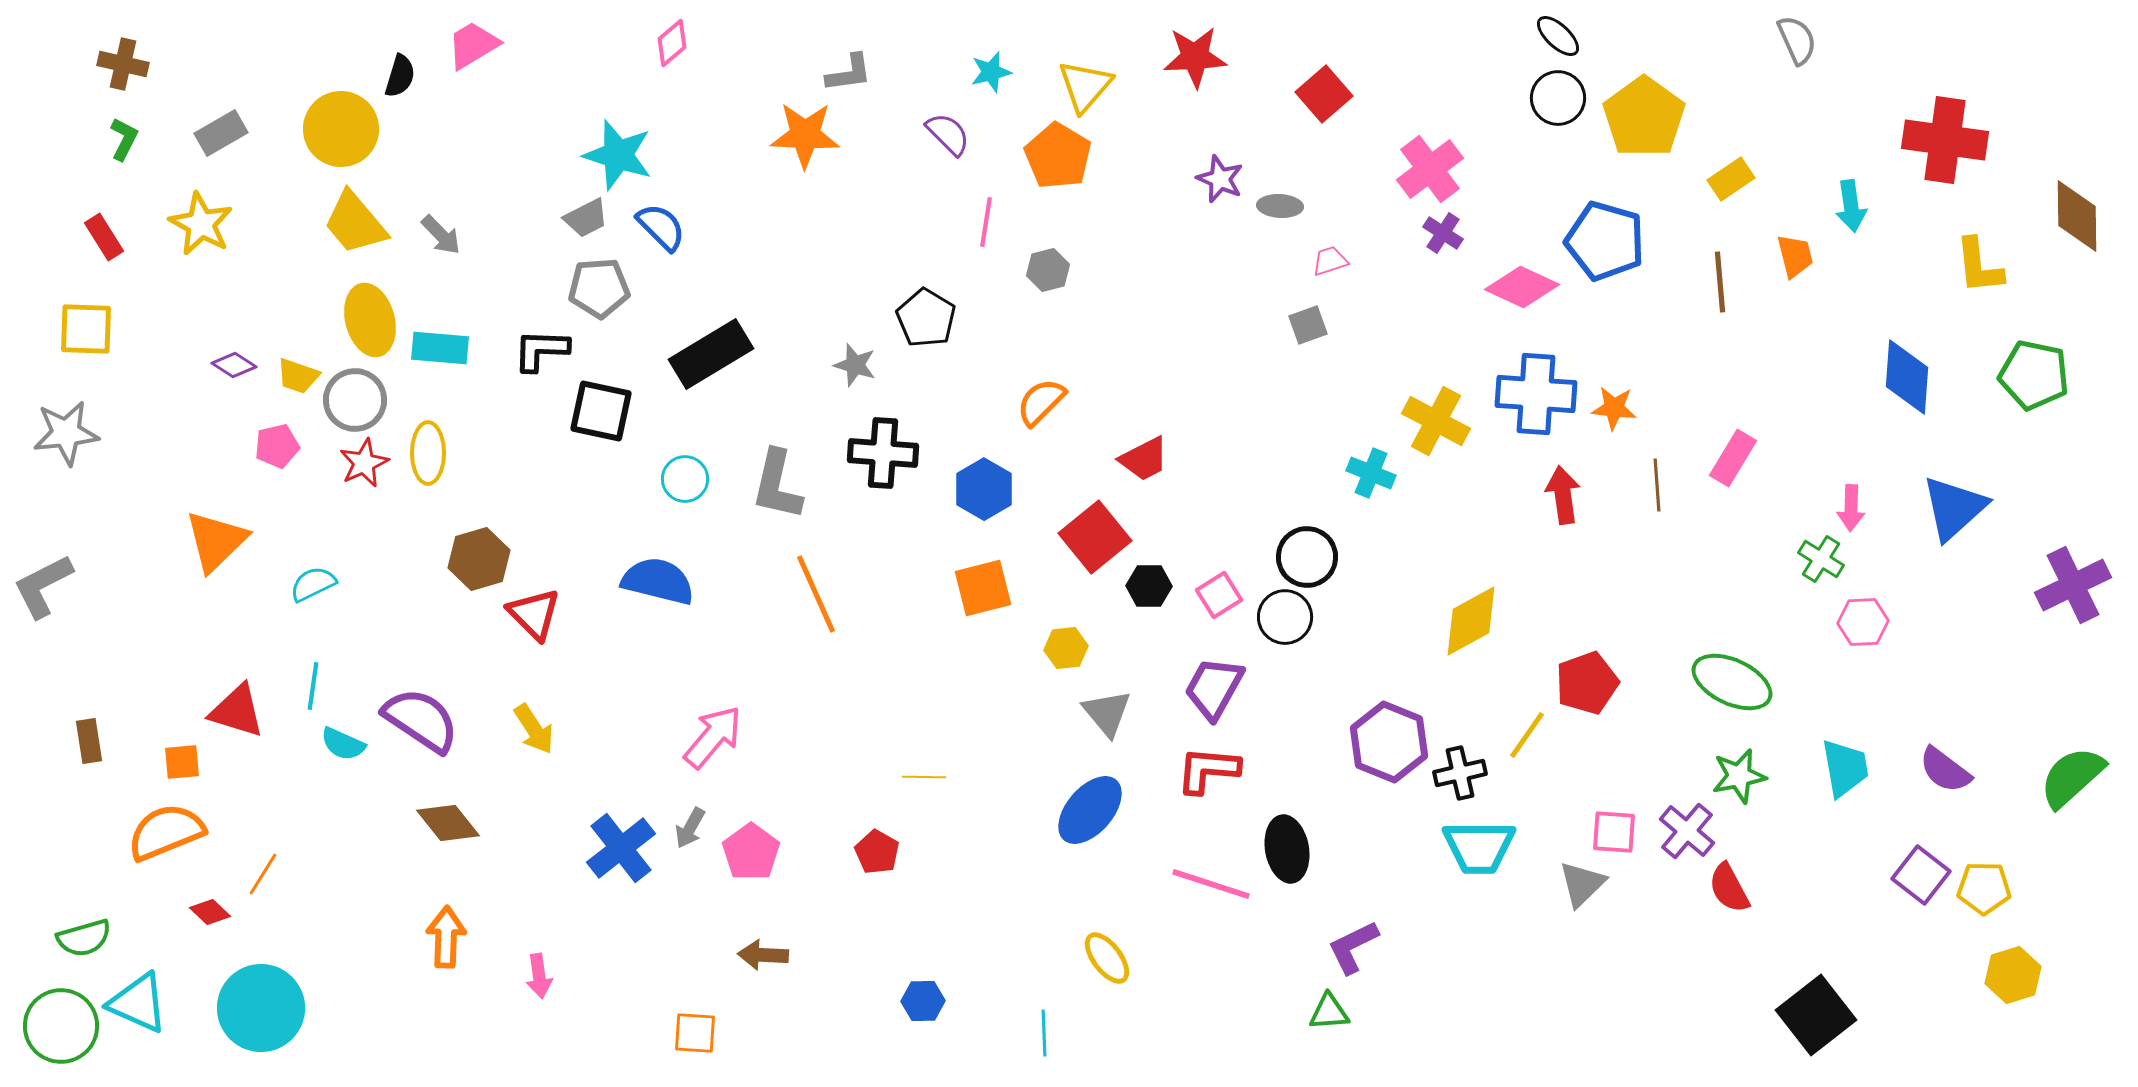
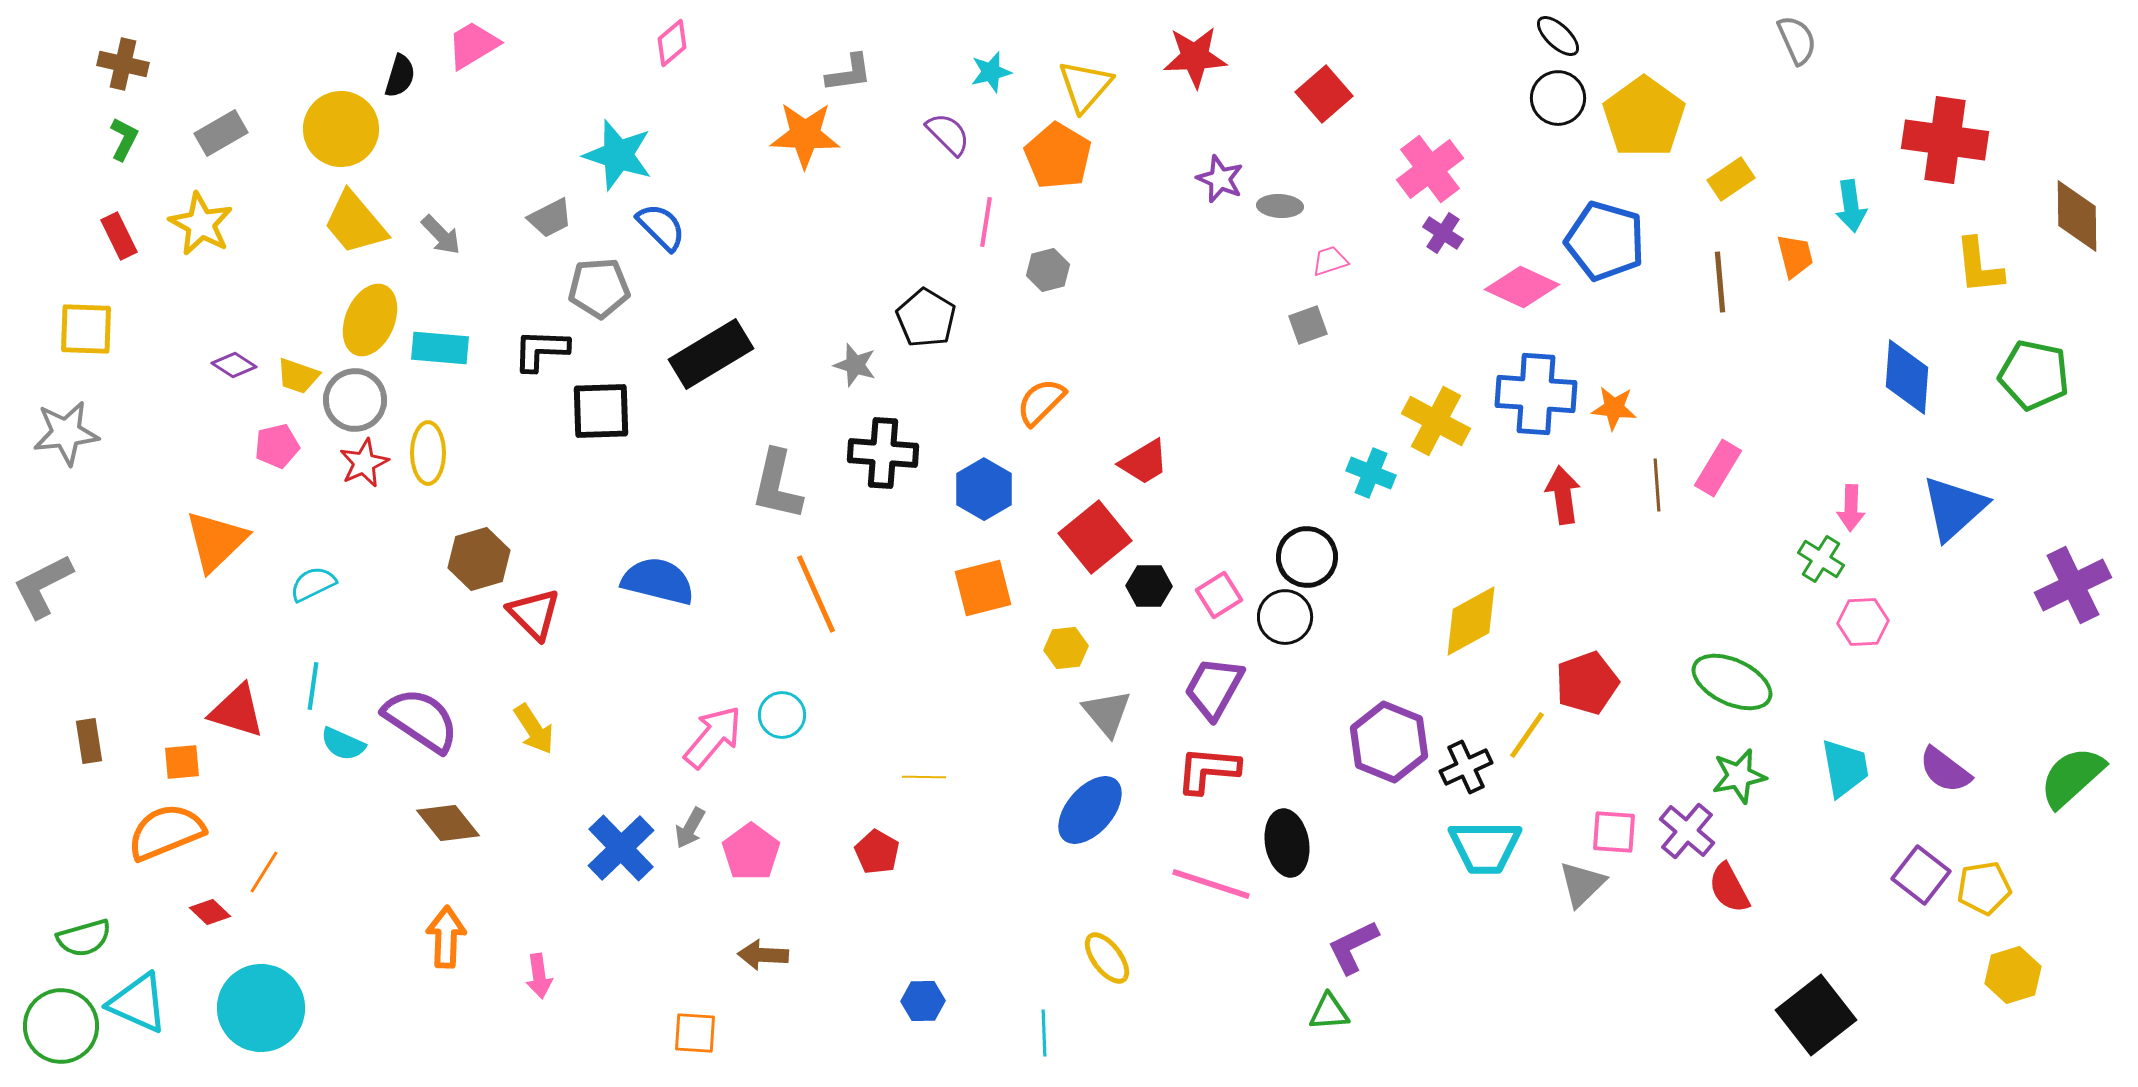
gray trapezoid at (586, 218): moved 36 px left
red rectangle at (104, 237): moved 15 px right, 1 px up; rotated 6 degrees clockwise
yellow ellipse at (370, 320): rotated 38 degrees clockwise
black square at (601, 411): rotated 14 degrees counterclockwise
pink rectangle at (1733, 458): moved 15 px left, 10 px down
red trapezoid at (1144, 459): moved 3 px down; rotated 4 degrees counterclockwise
cyan circle at (685, 479): moved 97 px right, 236 px down
black cross at (1460, 773): moved 6 px right, 6 px up; rotated 12 degrees counterclockwise
cyan trapezoid at (1479, 847): moved 6 px right
blue cross at (621, 848): rotated 6 degrees counterclockwise
black ellipse at (1287, 849): moved 6 px up
orange line at (263, 874): moved 1 px right, 2 px up
yellow pentagon at (1984, 888): rotated 10 degrees counterclockwise
